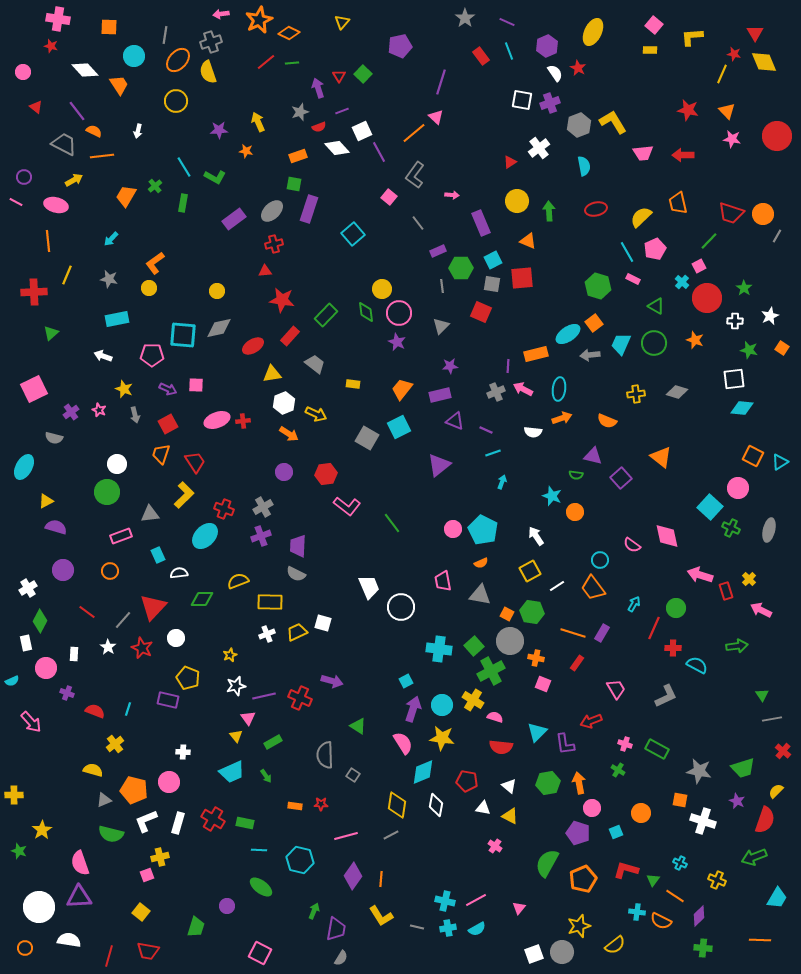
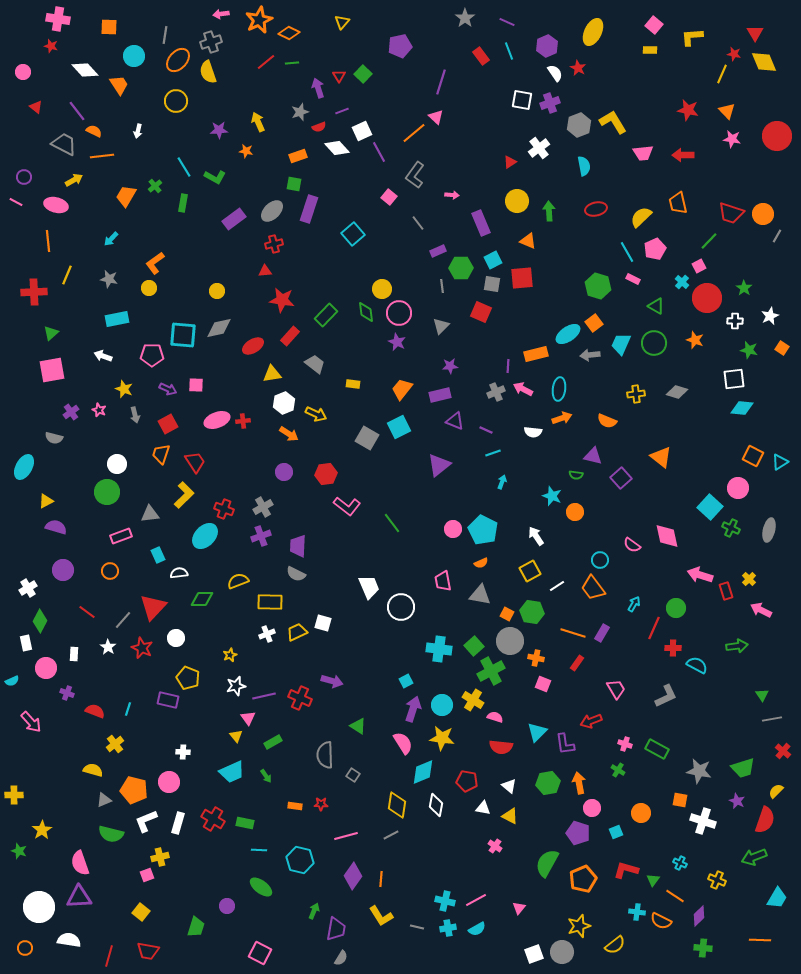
pink square at (34, 389): moved 18 px right, 19 px up; rotated 16 degrees clockwise
